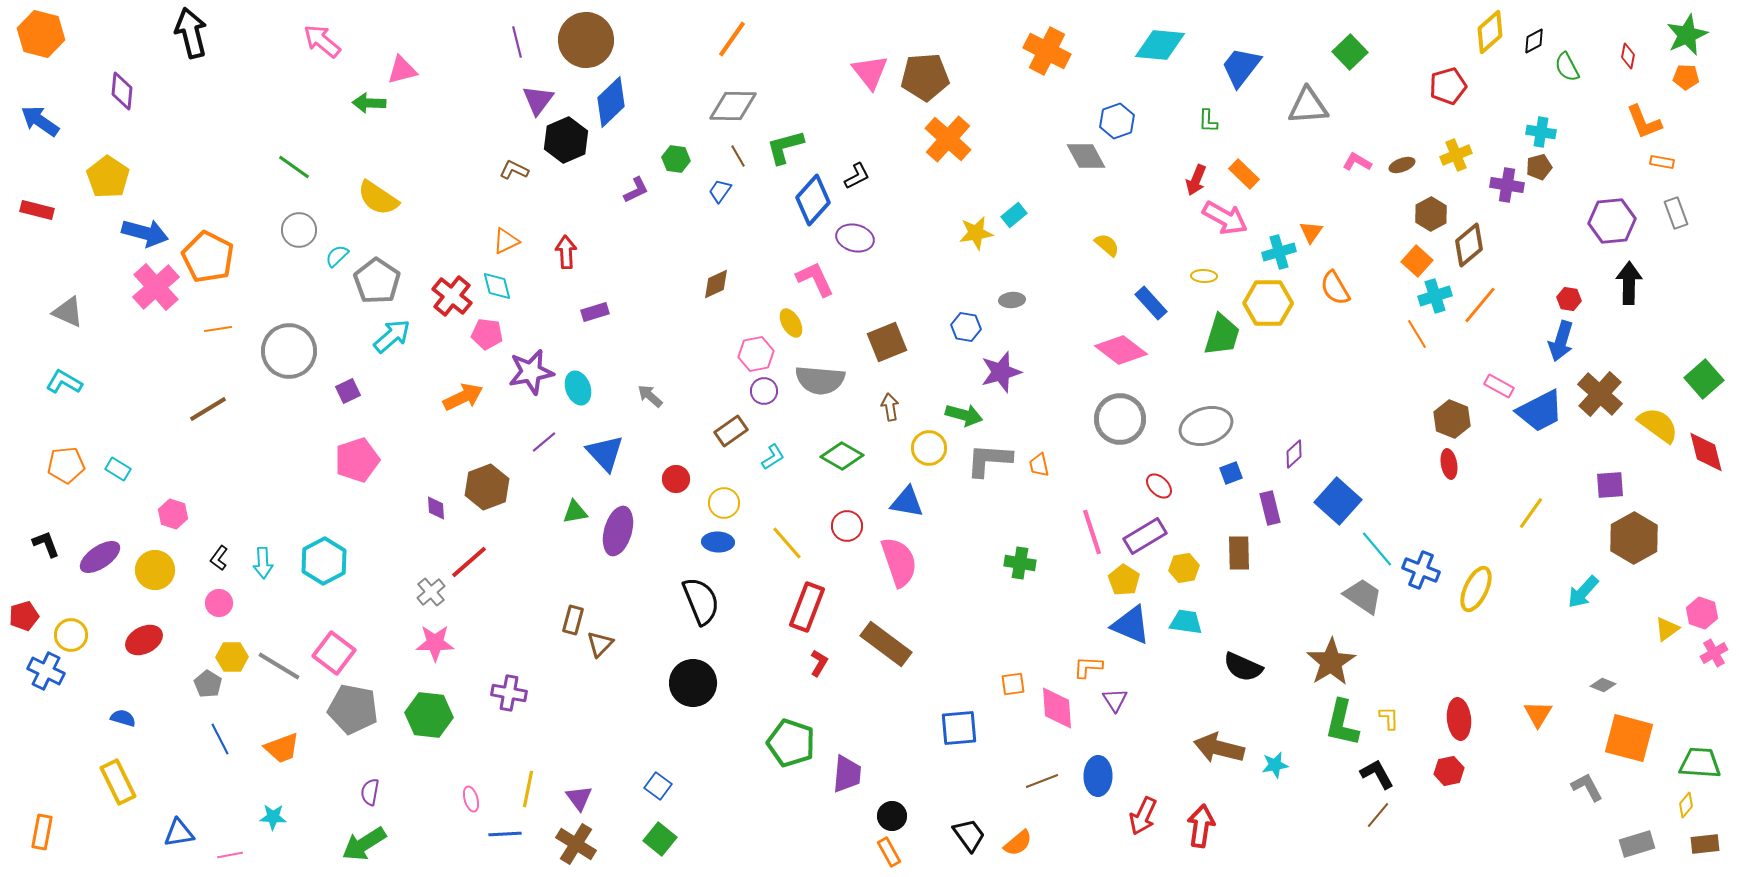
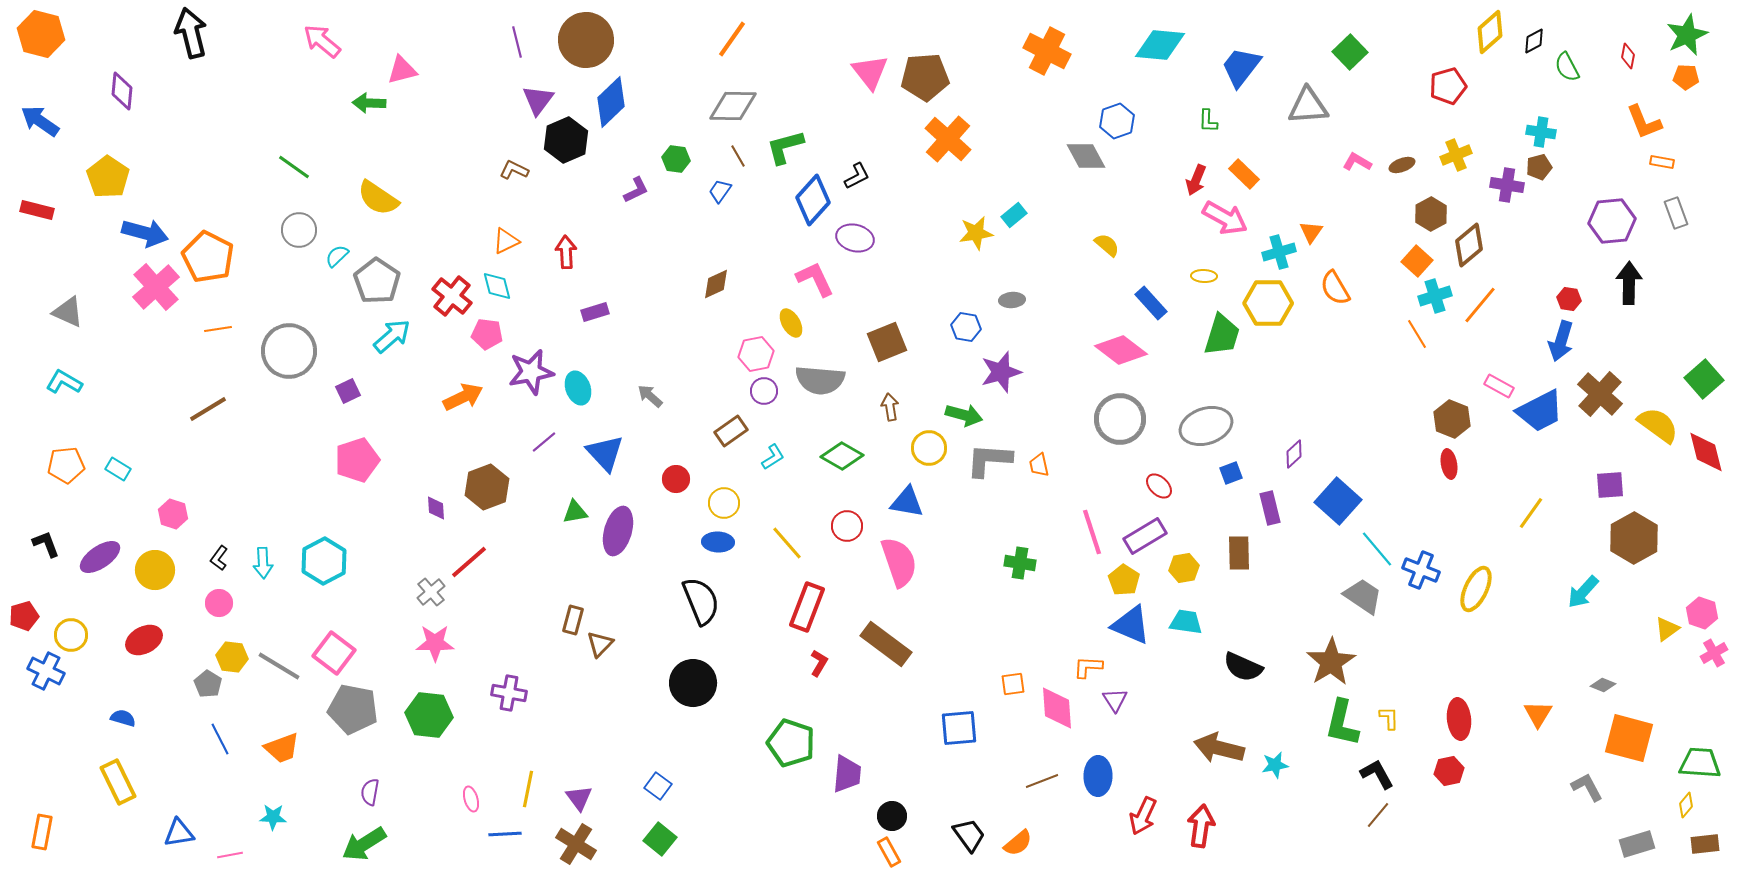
yellow hexagon at (232, 657): rotated 8 degrees clockwise
